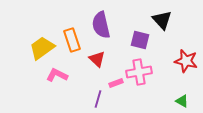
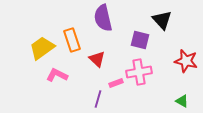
purple semicircle: moved 2 px right, 7 px up
